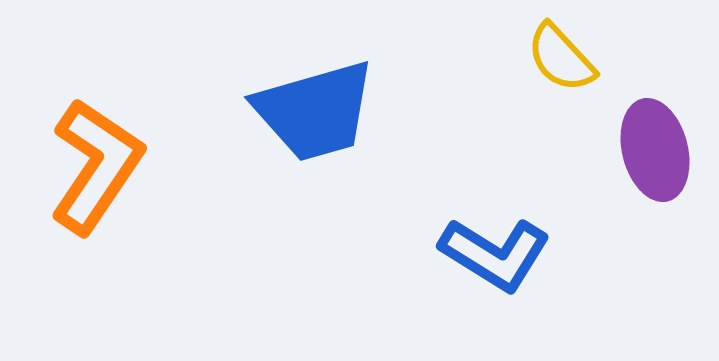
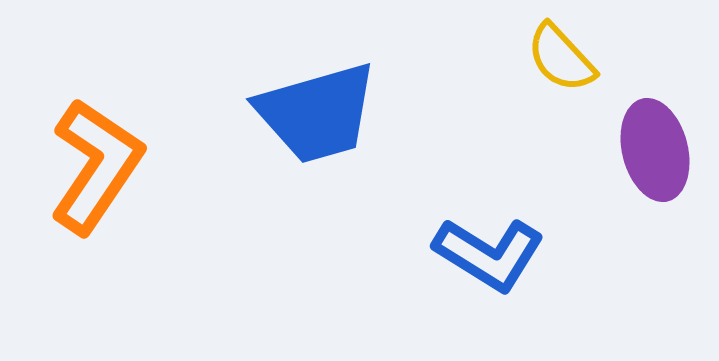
blue trapezoid: moved 2 px right, 2 px down
blue L-shape: moved 6 px left
